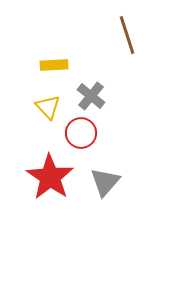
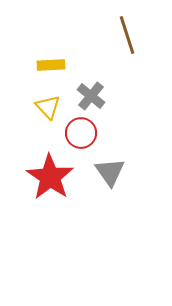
yellow rectangle: moved 3 px left
gray triangle: moved 5 px right, 10 px up; rotated 16 degrees counterclockwise
